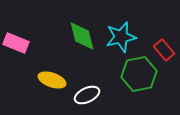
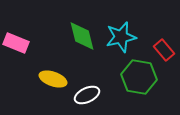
green hexagon: moved 3 px down; rotated 20 degrees clockwise
yellow ellipse: moved 1 px right, 1 px up
